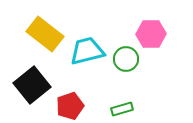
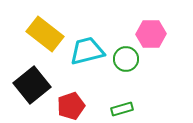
red pentagon: moved 1 px right
